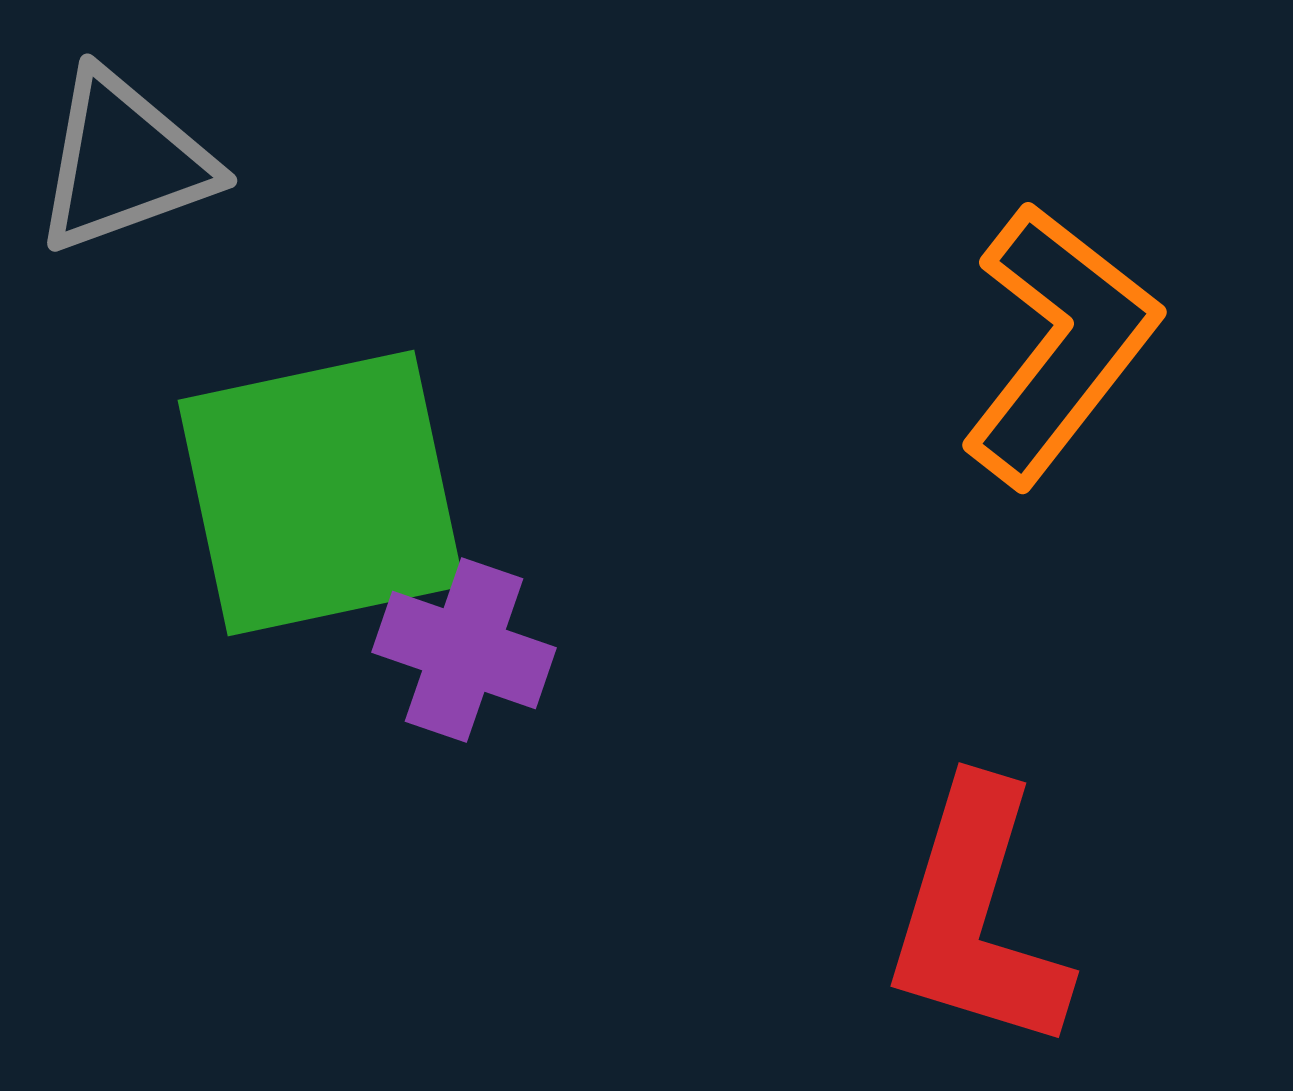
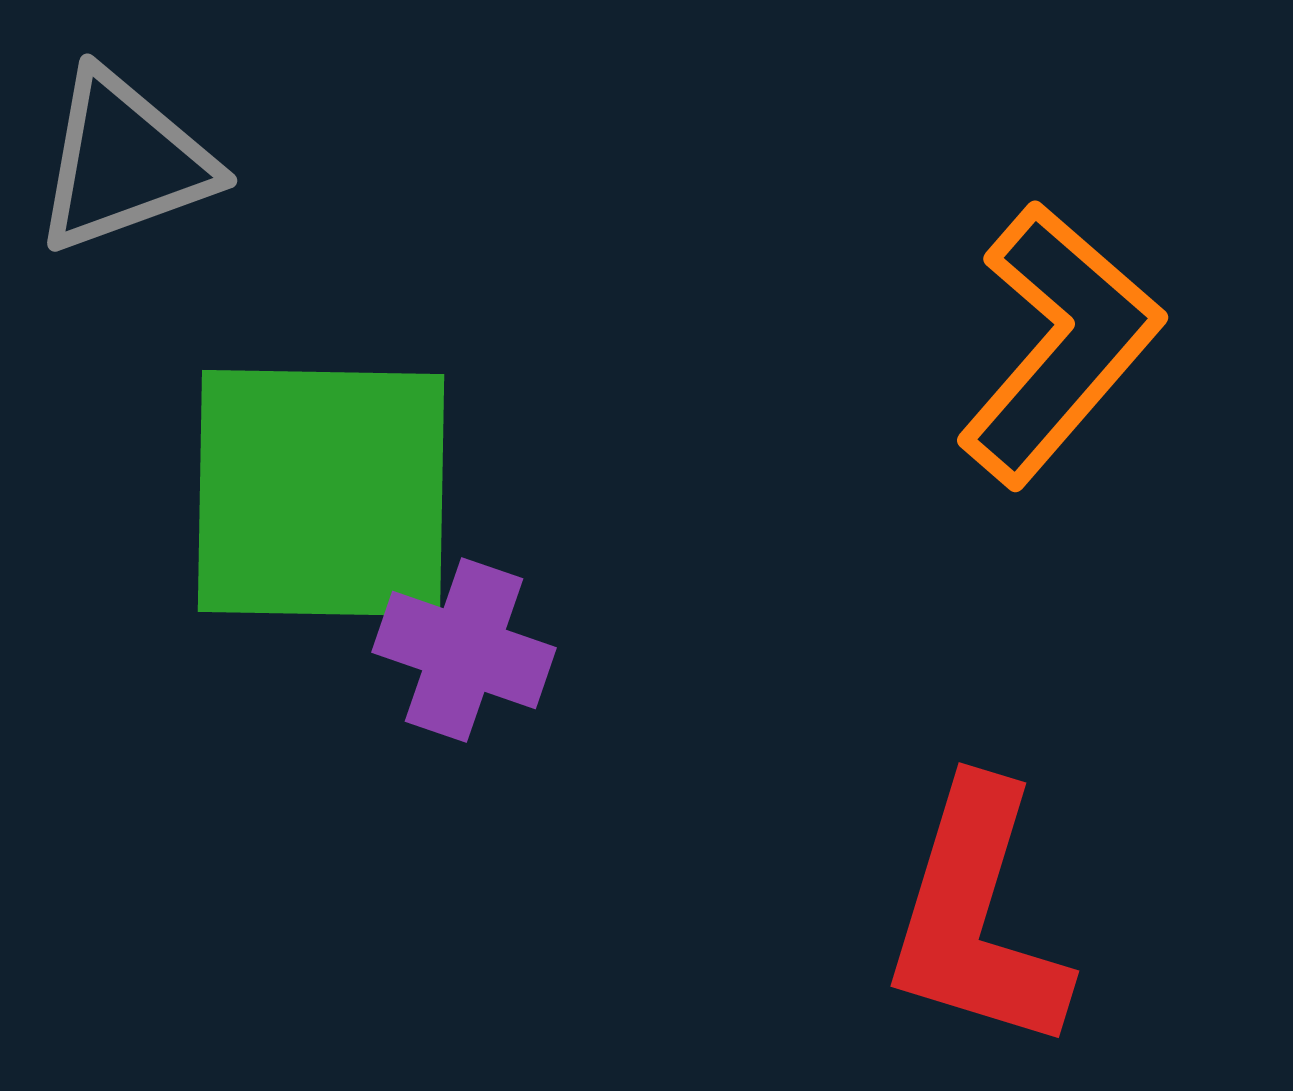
orange L-shape: rotated 3 degrees clockwise
green square: rotated 13 degrees clockwise
